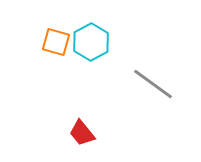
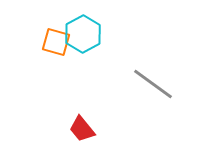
cyan hexagon: moved 8 px left, 8 px up
red trapezoid: moved 4 px up
